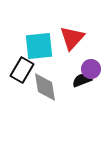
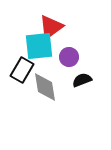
red triangle: moved 21 px left, 11 px up; rotated 12 degrees clockwise
purple circle: moved 22 px left, 12 px up
